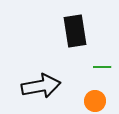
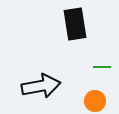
black rectangle: moved 7 px up
